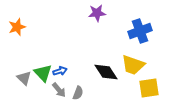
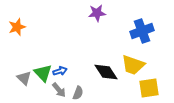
blue cross: moved 2 px right
